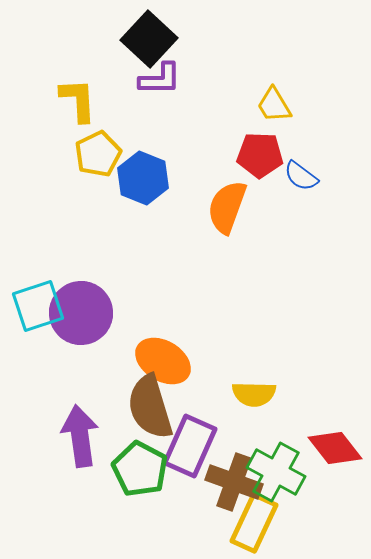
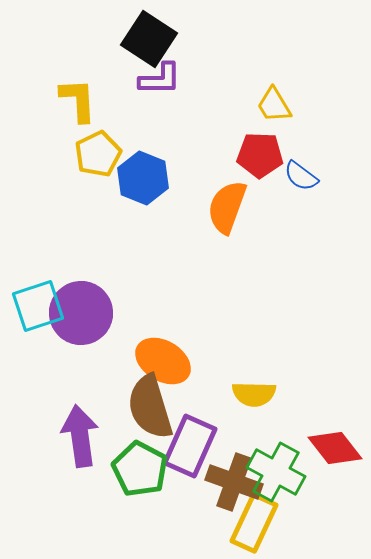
black square: rotated 10 degrees counterclockwise
